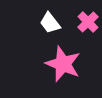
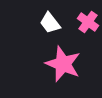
pink cross: rotated 10 degrees counterclockwise
